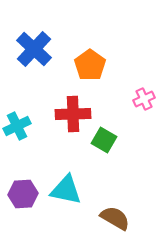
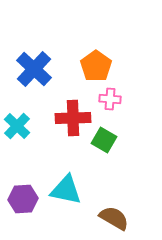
blue cross: moved 20 px down
orange pentagon: moved 6 px right, 1 px down
pink cross: moved 34 px left; rotated 30 degrees clockwise
red cross: moved 4 px down
cyan cross: rotated 20 degrees counterclockwise
purple hexagon: moved 5 px down
brown semicircle: moved 1 px left
